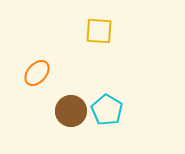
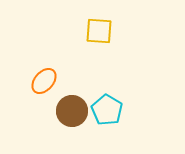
orange ellipse: moved 7 px right, 8 px down
brown circle: moved 1 px right
